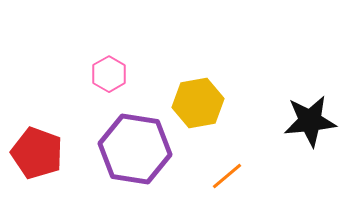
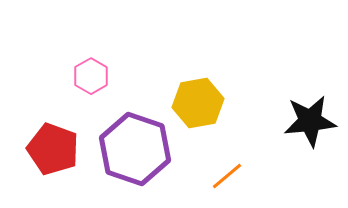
pink hexagon: moved 18 px left, 2 px down
purple hexagon: rotated 10 degrees clockwise
red pentagon: moved 16 px right, 4 px up
